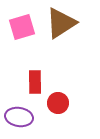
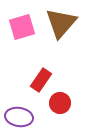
brown triangle: rotated 16 degrees counterclockwise
red rectangle: moved 6 px right, 2 px up; rotated 35 degrees clockwise
red circle: moved 2 px right
